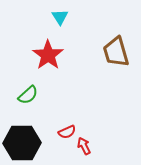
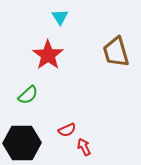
red semicircle: moved 2 px up
red arrow: moved 1 px down
